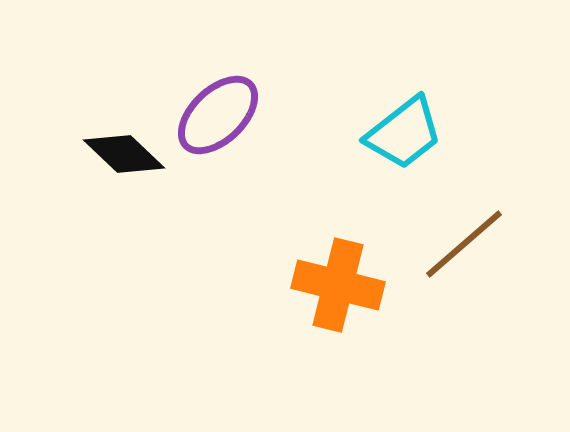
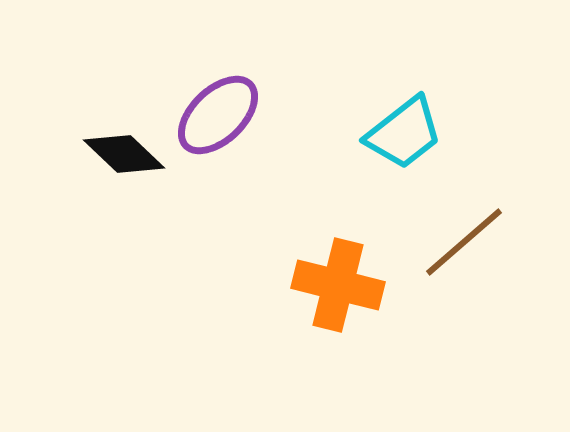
brown line: moved 2 px up
